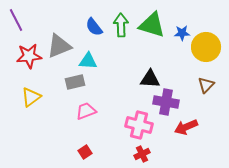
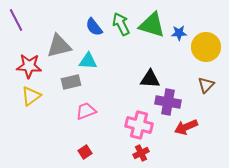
green arrow: moved 1 px up; rotated 25 degrees counterclockwise
blue star: moved 3 px left
gray triangle: rotated 8 degrees clockwise
red star: moved 10 px down; rotated 10 degrees clockwise
gray rectangle: moved 4 px left
yellow triangle: moved 1 px up
purple cross: moved 2 px right
red cross: moved 1 px left, 1 px up
